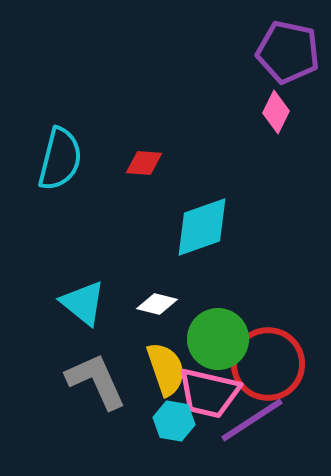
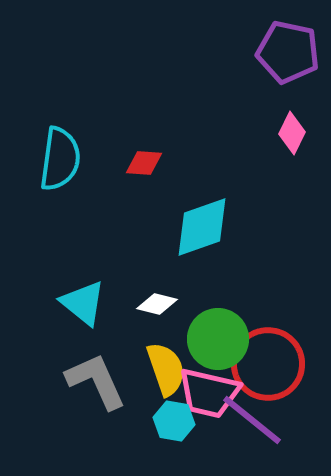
pink diamond: moved 16 px right, 21 px down
cyan semicircle: rotated 6 degrees counterclockwise
purple line: rotated 72 degrees clockwise
